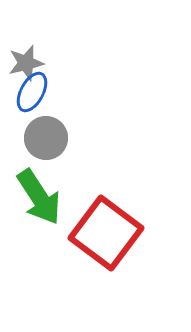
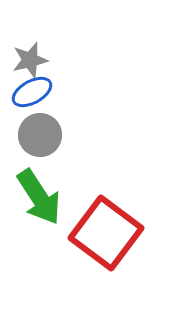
gray star: moved 4 px right, 3 px up
blue ellipse: rotated 33 degrees clockwise
gray circle: moved 6 px left, 3 px up
